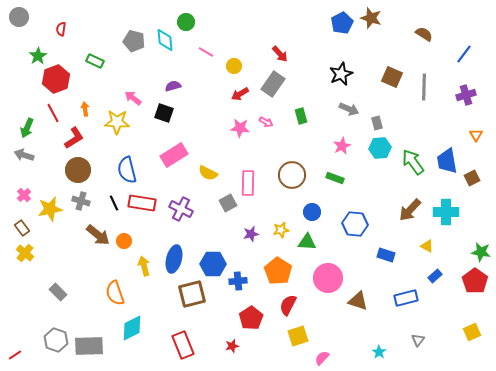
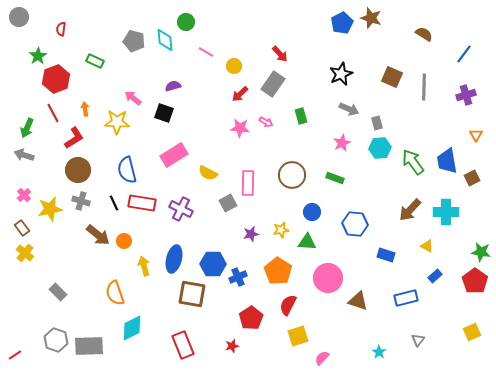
red arrow at (240, 94): rotated 12 degrees counterclockwise
pink star at (342, 146): moved 3 px up
blue cross at (238, 281): moved 4 px up; rotated 18 degrees counterclockwise
brown square at (192, 294): rotated 24 degrees clockwise
